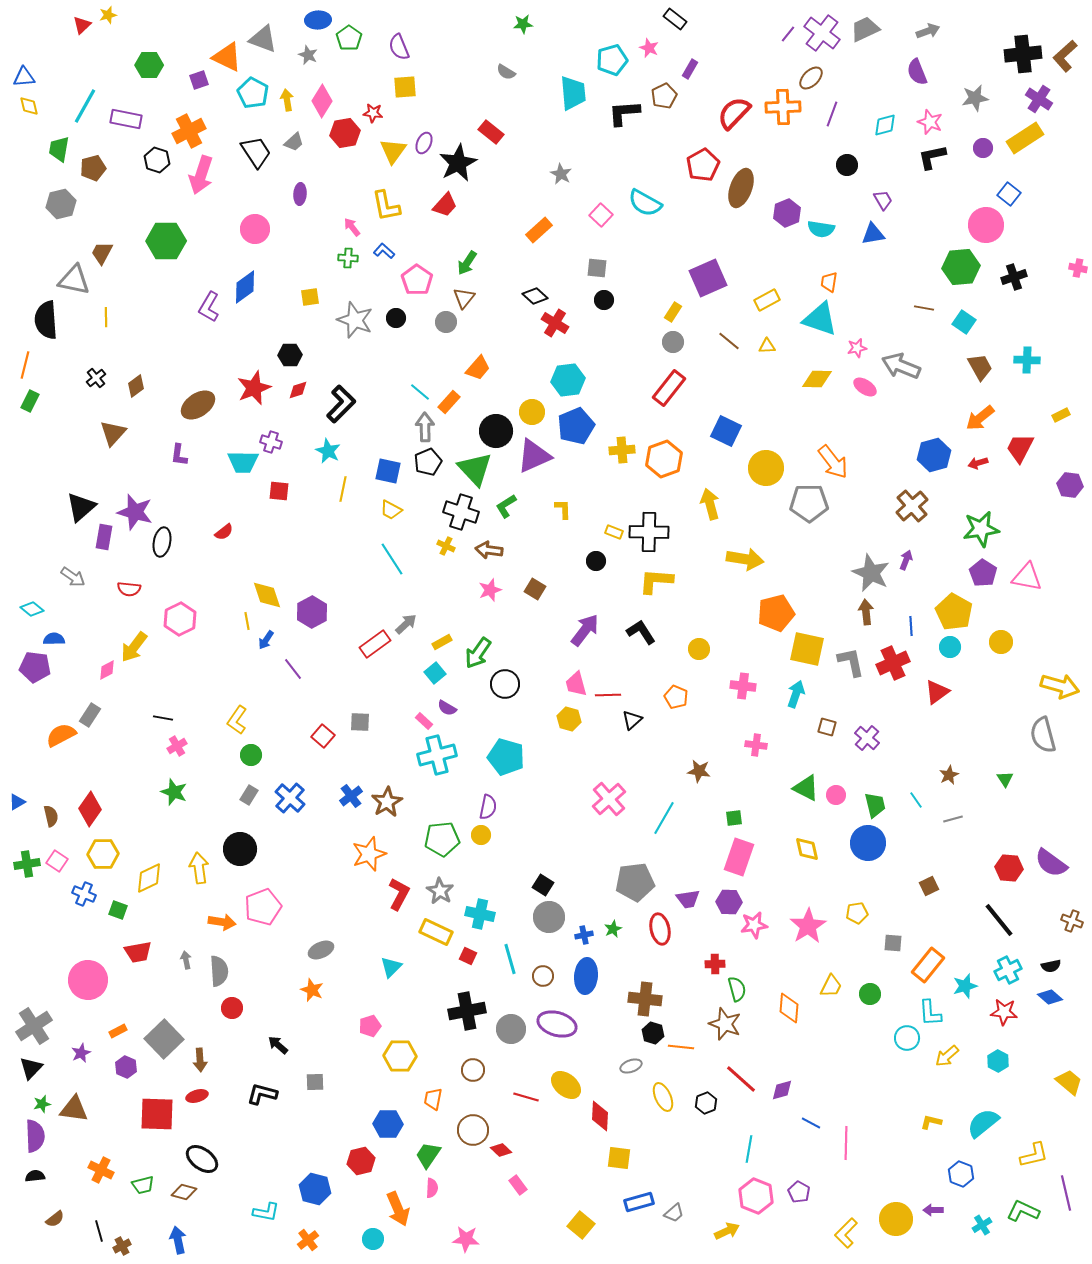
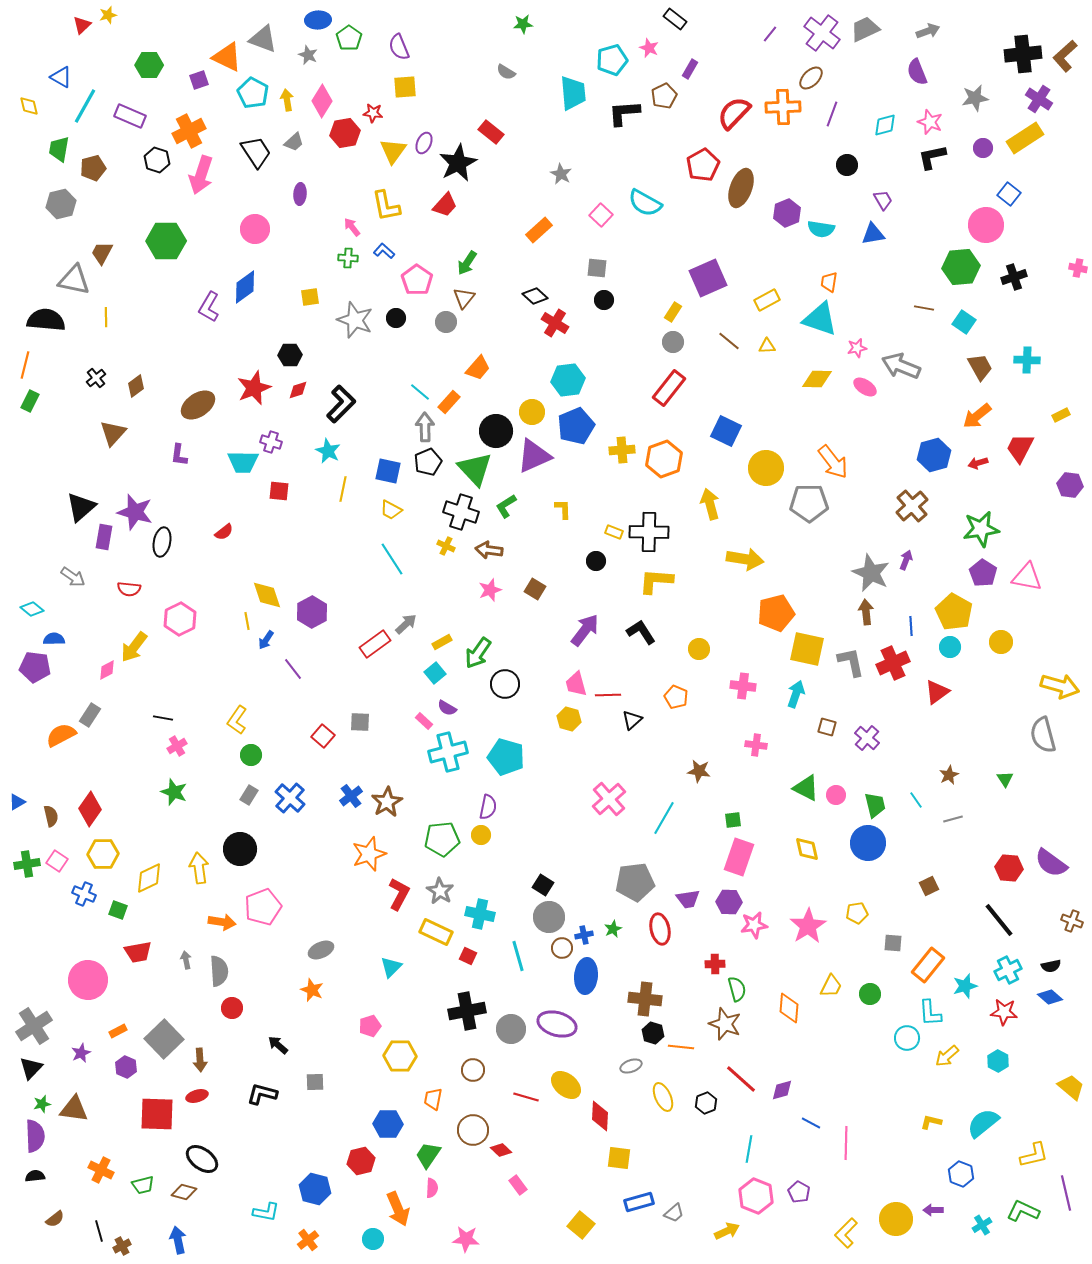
purple line at (788, 34): moved 18 px left
blue triangle at (24, 77): moved 37 px right; rotated 35 degrees clockwise
purple rectangle at (126, 119): moved 4 px right, 3 px up; rotated 12 degrees clockwise
black semicircle at (46, 320): rotated 99 degrees clockwise
orange arrow at (980, 418): moved 3 px left, 2 px up
cyan cross at (437, 755): moved 11 px right, 3 px up
green square at (734, 818): moved 1 px left, 2 px down
cyan line at (510, 959): moved 8 px right, 3 px up
brown circle at (543, 976): moved 19 px right, 28 px up
yellow trapezoid at (1069, 1082): moved 2 px right, 5 px down
